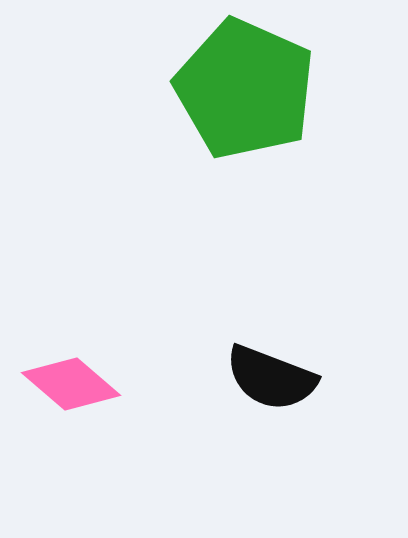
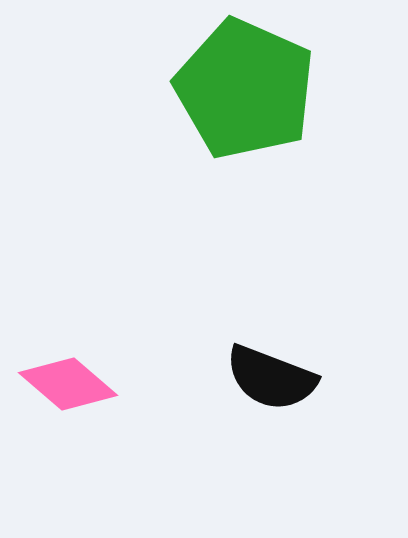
pink diamond: moved 3 px left
